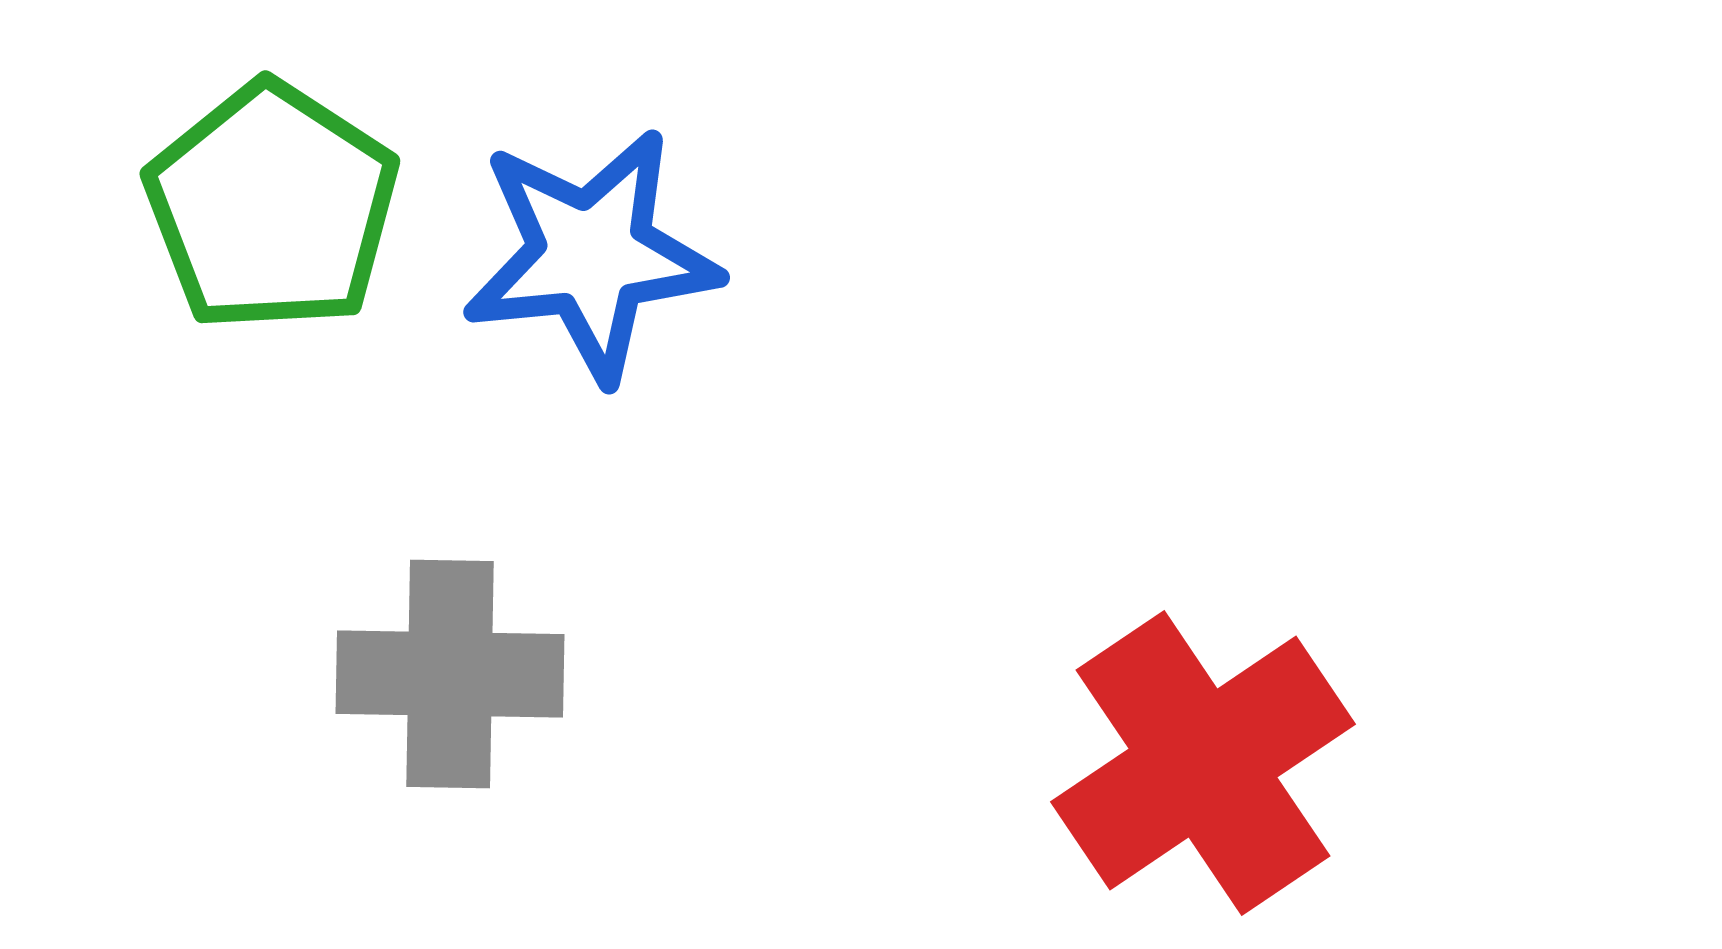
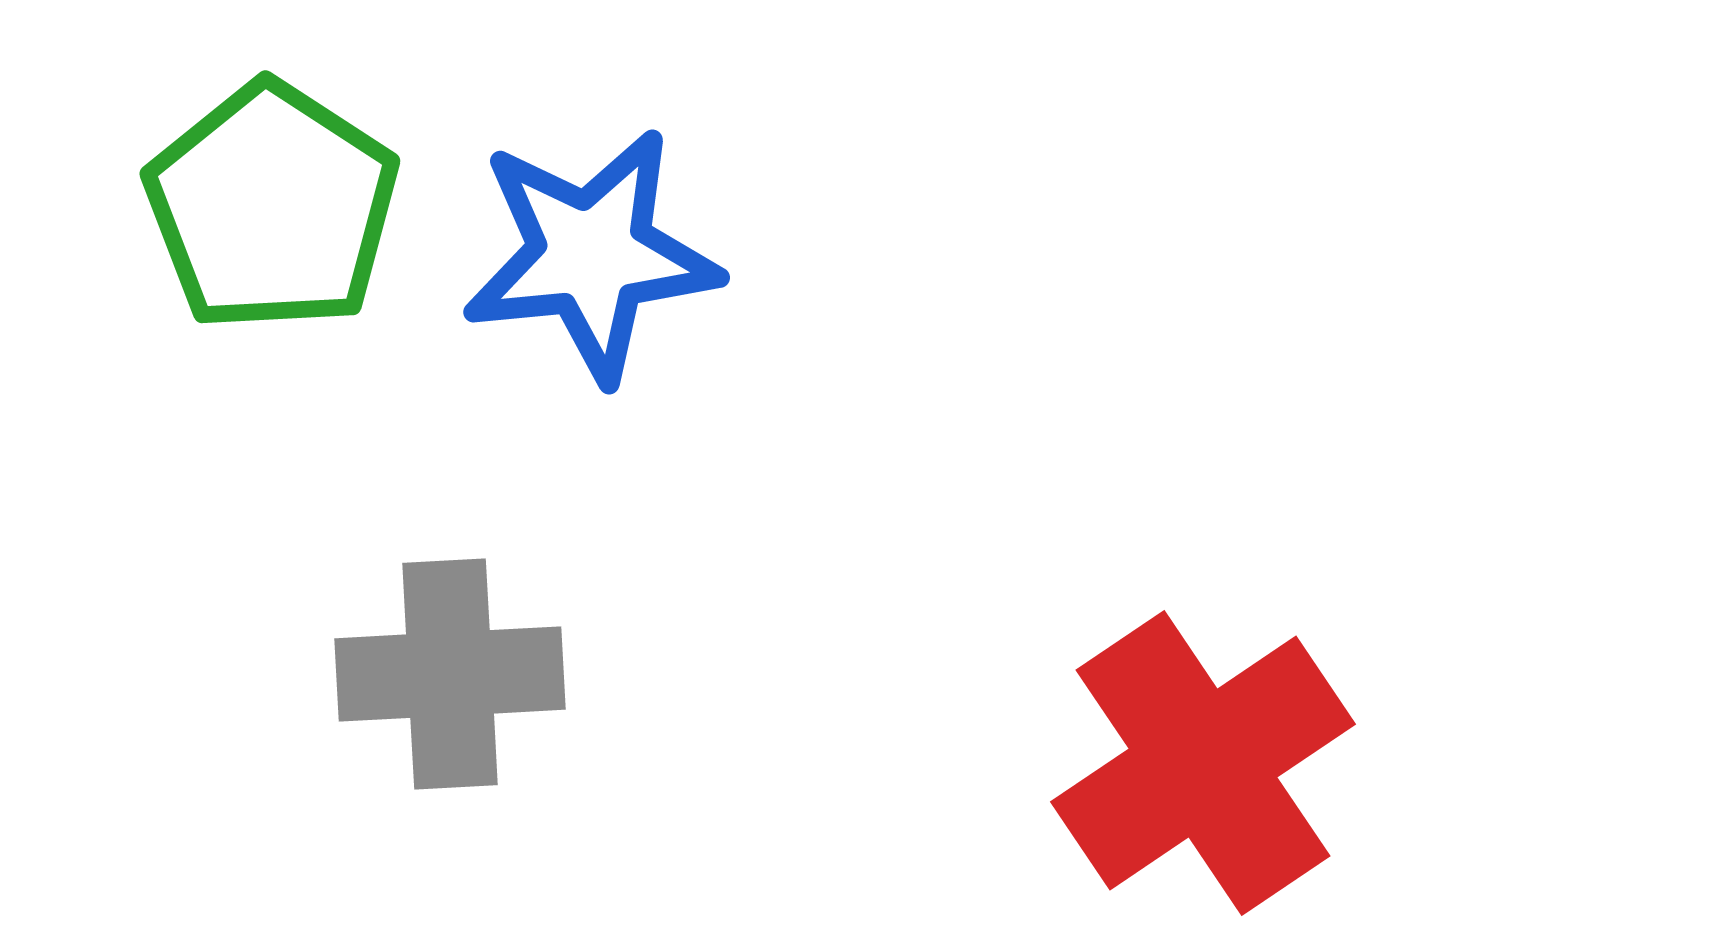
gray cross: rotated 4 degrees counterclockwise
